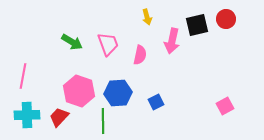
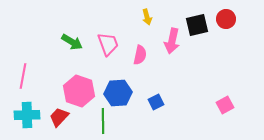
pink square: moved 1 px up
